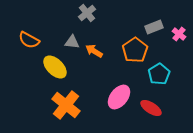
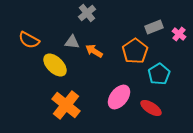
orange pentagon: moved 1 px down
yellow ellipse: moved 2 px up
